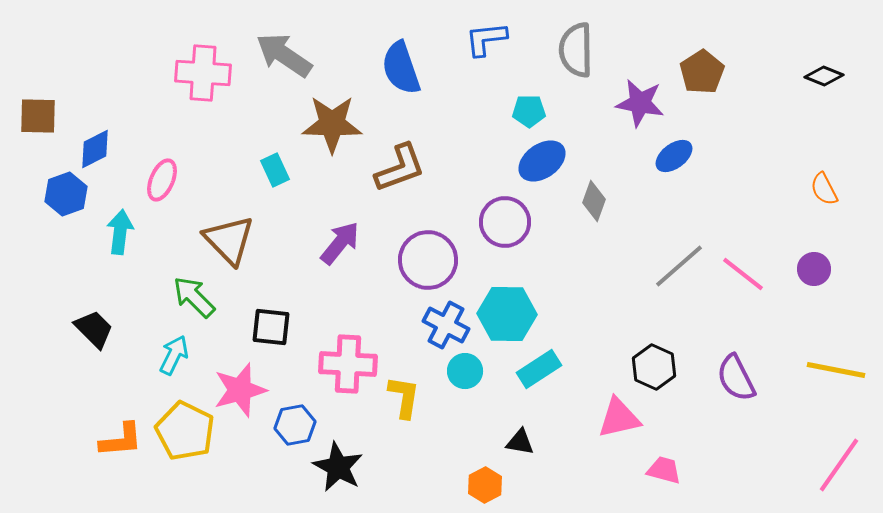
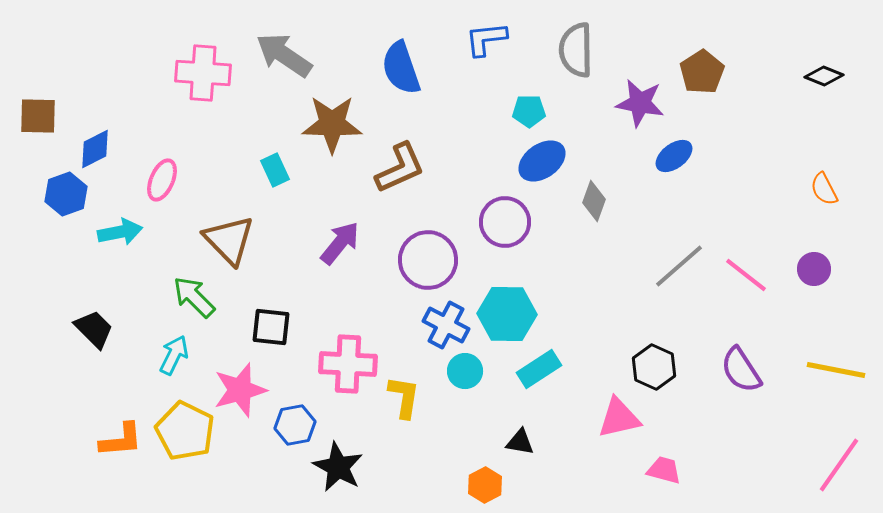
brown L-shape at (400, 168): rotated 4 degrees counterclockwise
cyan arrow at (120, 232): rotated 72 degrees clockwise
pink line at (743, 274): moved 3 px right, 1 px down
purple semicircle at (736, 378): moved 5 px right, 8 px up; rotated 6 degrees counterclockwise
